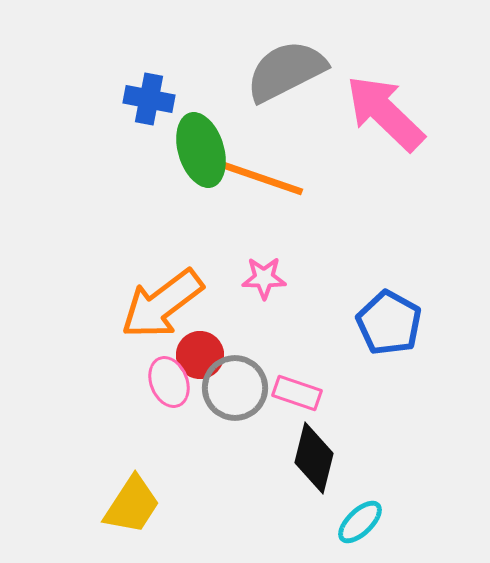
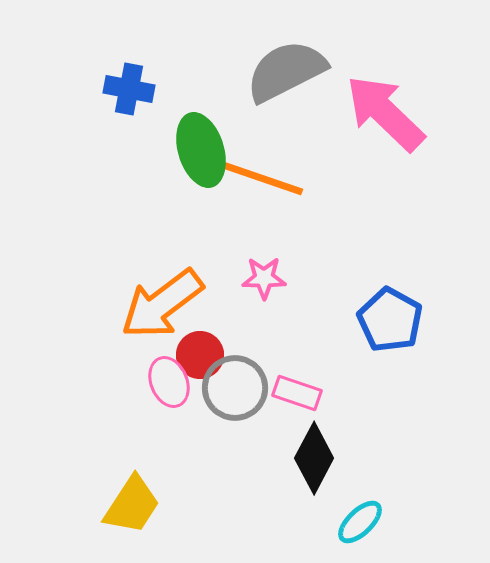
blue cross: moved 20 px left, 10 px up
blue pentagon: moved 1 px right, 3 px up
black diamond: rotated 14 degrees clockwise
